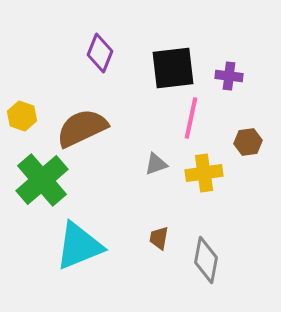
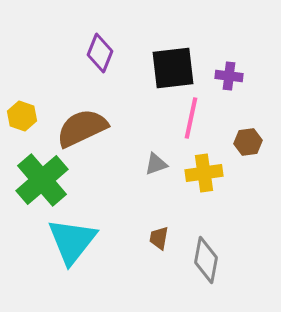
cyan triangle: moved 7 px left, 5 px up; rotated 30 degrees counterclockwise
